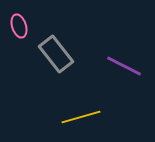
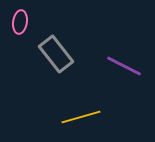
pink ellipse: moved 1 px right, 4 px up; rotated 25 degrees clockwise
